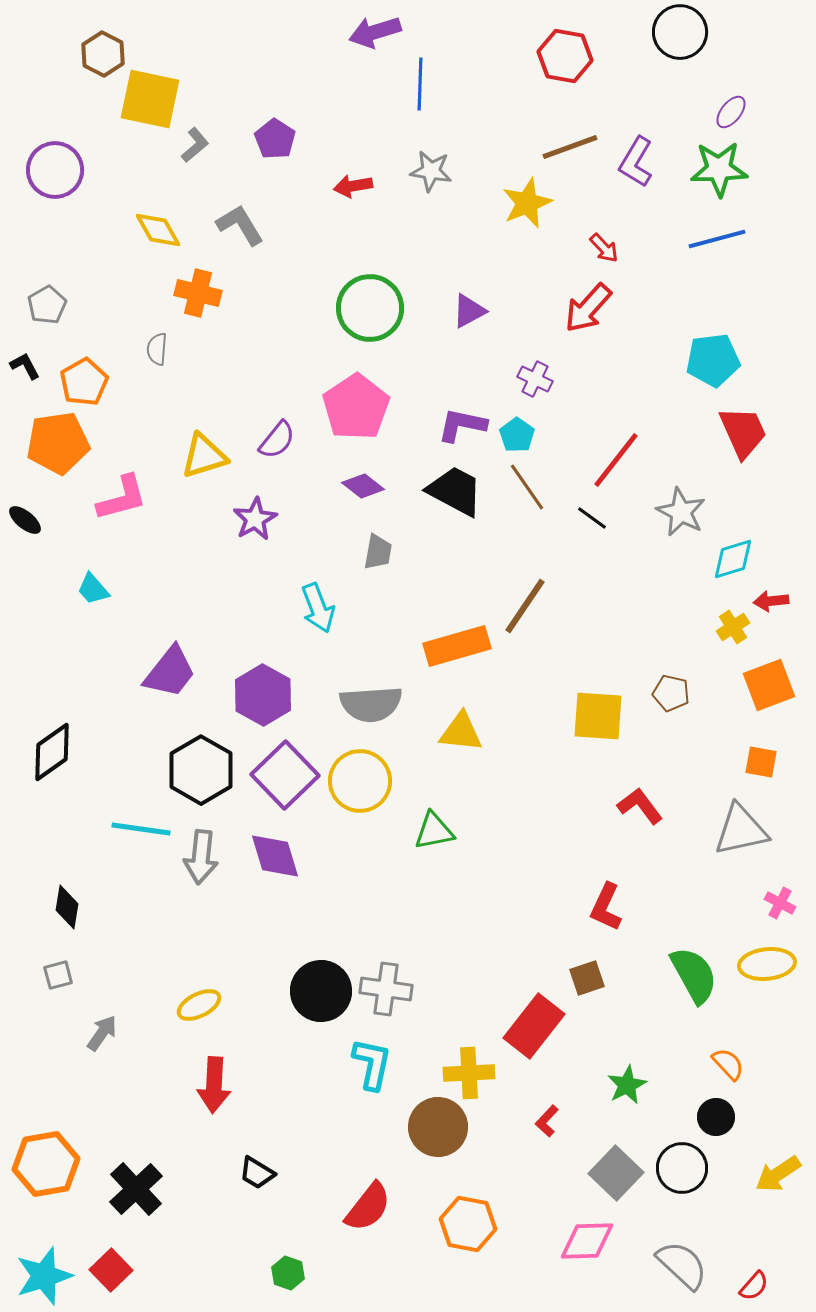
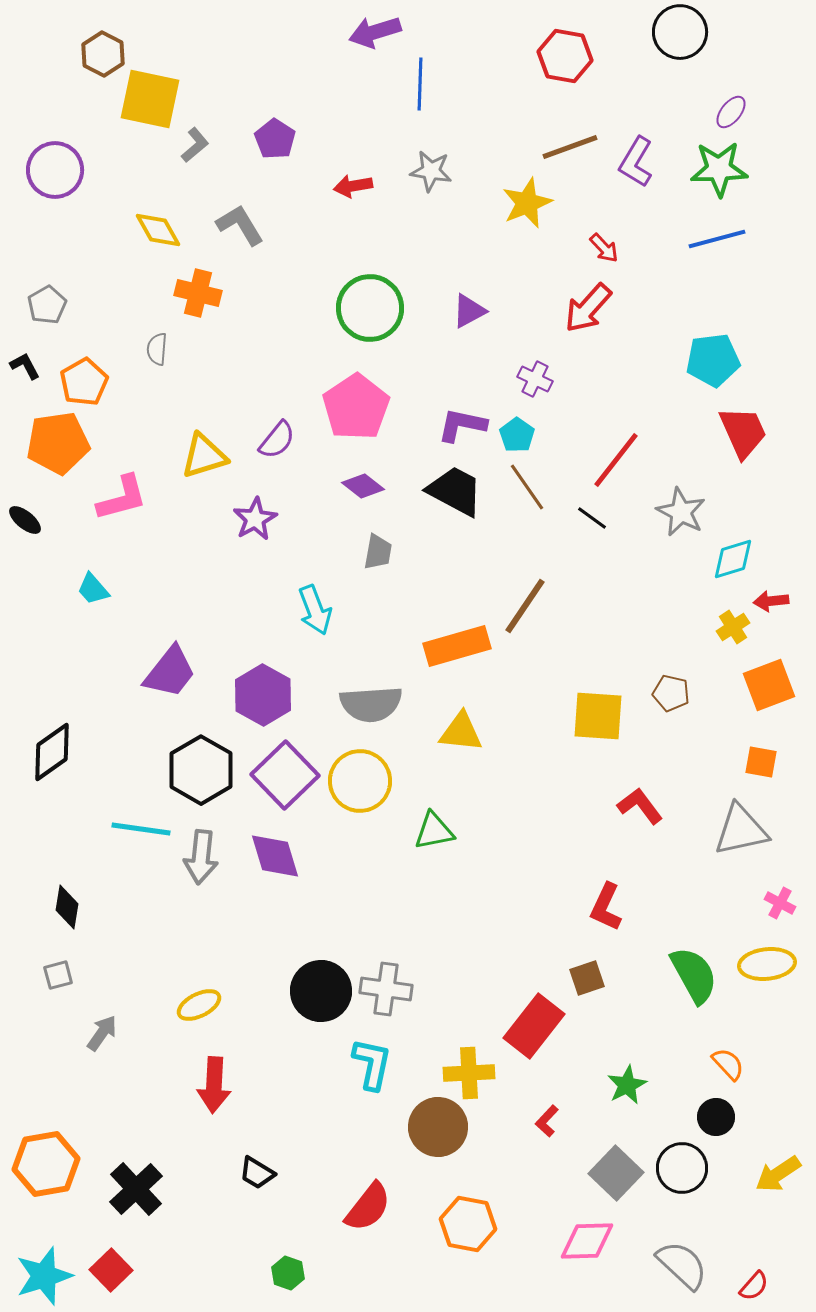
cyan arrow at (318, 608): moved 3 px left, 2 px down
